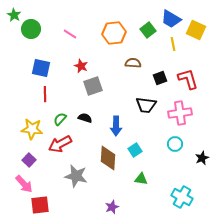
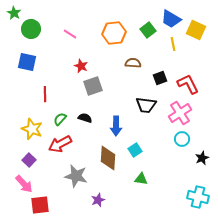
green star: moved 2 px up
blue square: moved 14 px left, 6 px up
red L-shape: moved 5 px down; rotated 10 degrees counterclockwise
pink cross: rotated 25 degrees counterclockwise
yellow star: rotated 15 degrees clockwise
cyan circle: moved 7 px right, 5 px up
cyan cross: moved 16 px right; rotated 15 degrees counterclockwise
purple star: moved 14 px left, 7 px up
